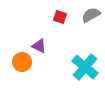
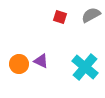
purple triangle: moved 2 px right, 15 px down
orange circle: moved 3 px left, 2 px down
